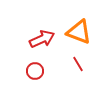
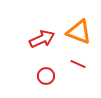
red line: rotated 35 degrees counterclockwise
red circle: moved 11 px right, 5 px down
